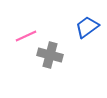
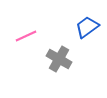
gray cross: moved 9 px right, 4 px down; rotated 15 degrees clockwise
